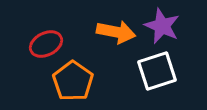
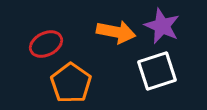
orange pentagon: moved 2 px left, 2 px down
